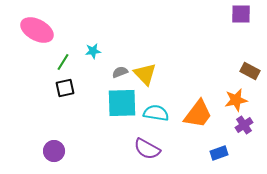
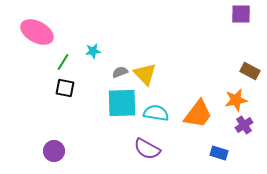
pink ellipse: moved 2 px down
black square: rotated 24 degrees clockwise
blue rectangle: rotated 36 degrees clockwise
